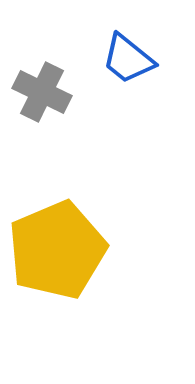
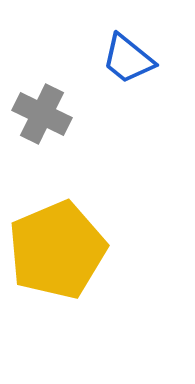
gray cross: moved 22 px down
